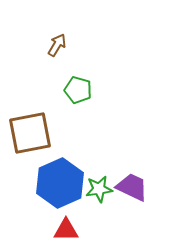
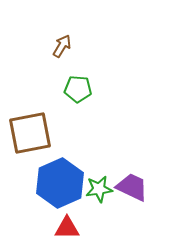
brown arrow: moved 5 px right, 1 px down
green pentagon: moved 1 px up; rotated 12 degrees counterclockwise
red triangle: moved 1 px right, 2 px up
